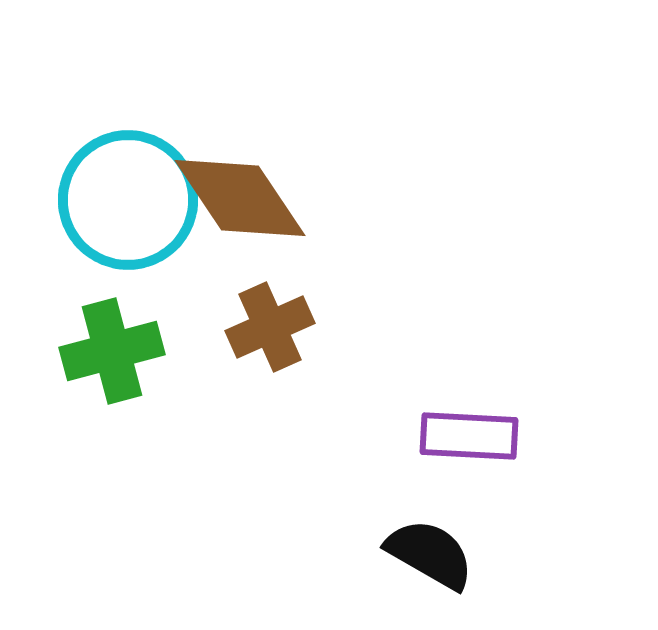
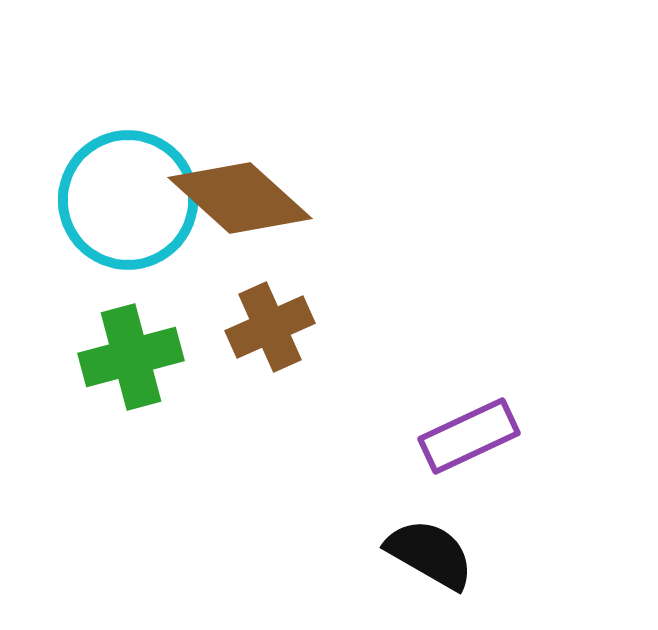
brown diamond: rotated 14 degrees counterclockwise
green cross: moved 19 px right, 6 px down
purple rectangle: rotated 28 degrees counterclockwise
